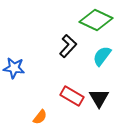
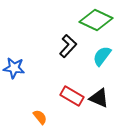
black triangle: rotated 35 degrees counterclockwise
orange semicircle: rotated 77 degrees counterclockwise
